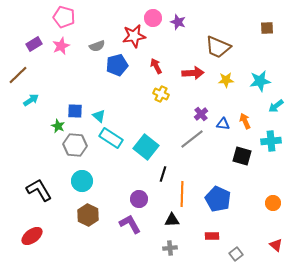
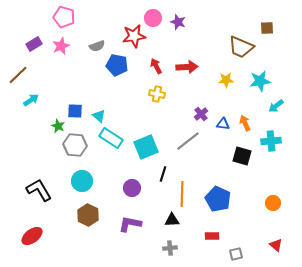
brown trapezoid at (218, 47): moved 23 px right
blue pentagon at (117, 65): rotated 25 degrees clockwise
red arrow at (193, 73): moved 6 px left, 6 px up
yellow cross at (161, 94): moved 4 px left; rotated 14 degrees counterclockwise
orange arrow at (245, 121): moved 2 px down
gray line at (192, 139): moved 4 px left, 2 px down
cyan square at (146, 147): rotated 30 degrees clockwise
purple circle at (139, 199): moved 7 px left, 11 px up
purple L-shape at (130, 224): rotated 50 degrees counterclockwise
gray square at (236, 254): rotated 24 degrees clockwise
